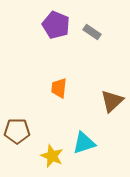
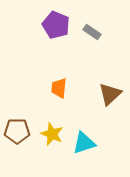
brown triangle: moved 2 px left, 7 px up
yellow star: moved 22 px up
